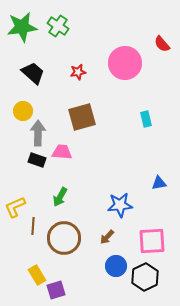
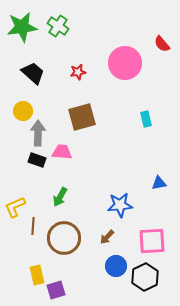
yellow rectangle: rotated 18 degrees clockwise
